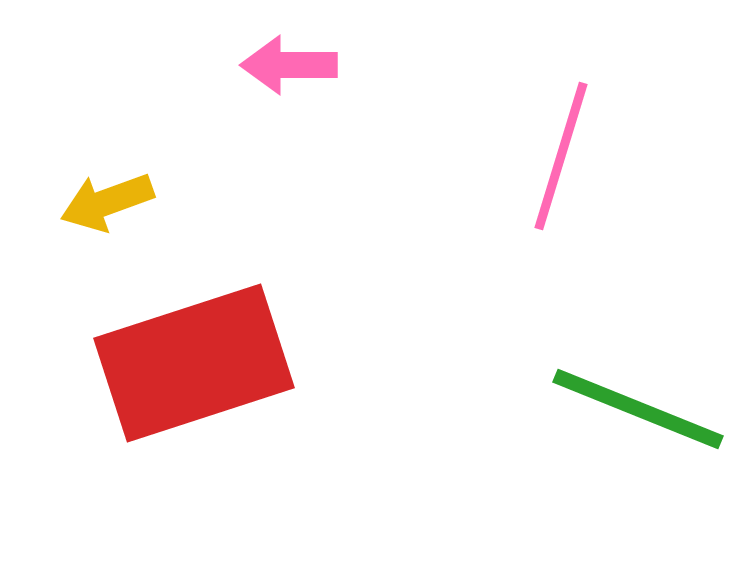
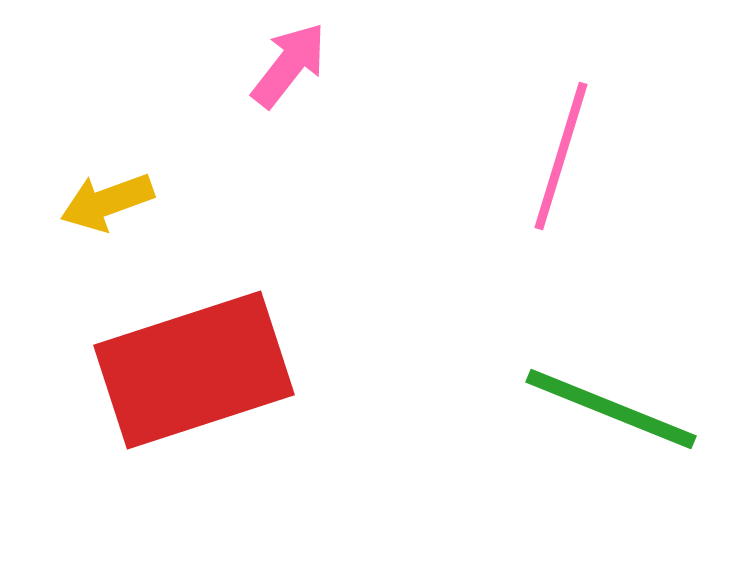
pink arrow: rotated 128 degrees clockwise
red rectangle: moved 7 px down
green line: moved 27 px left
